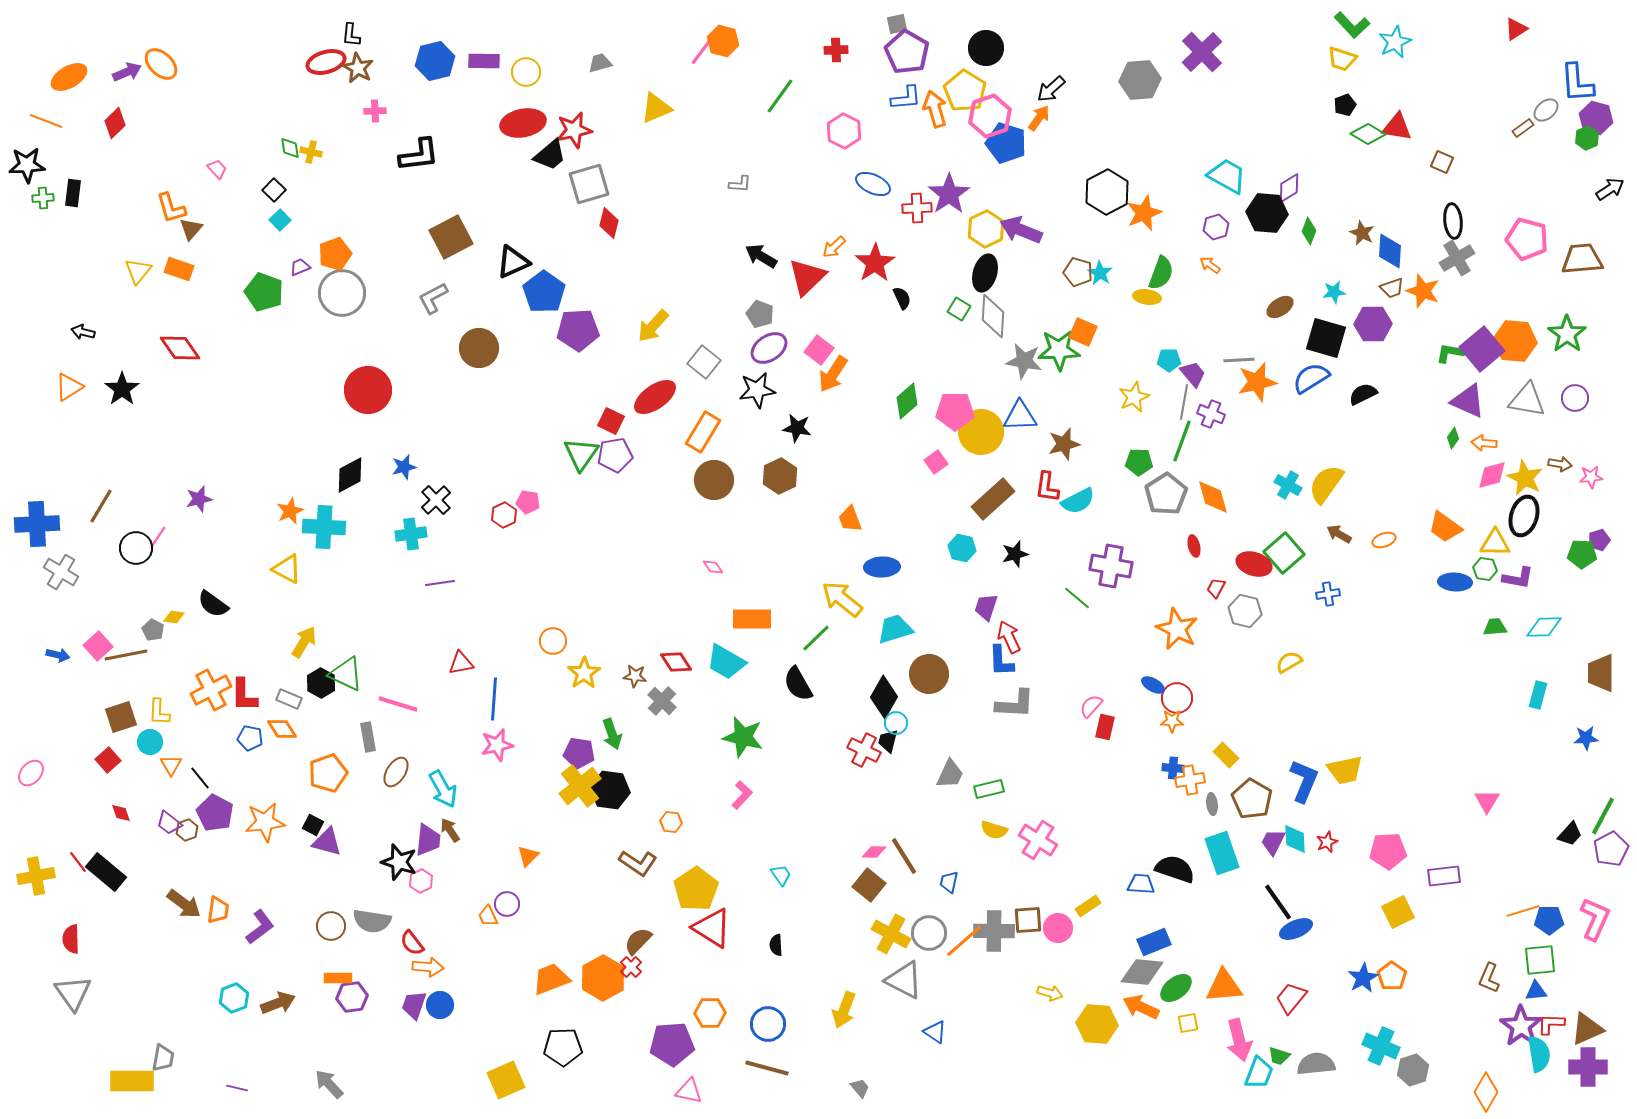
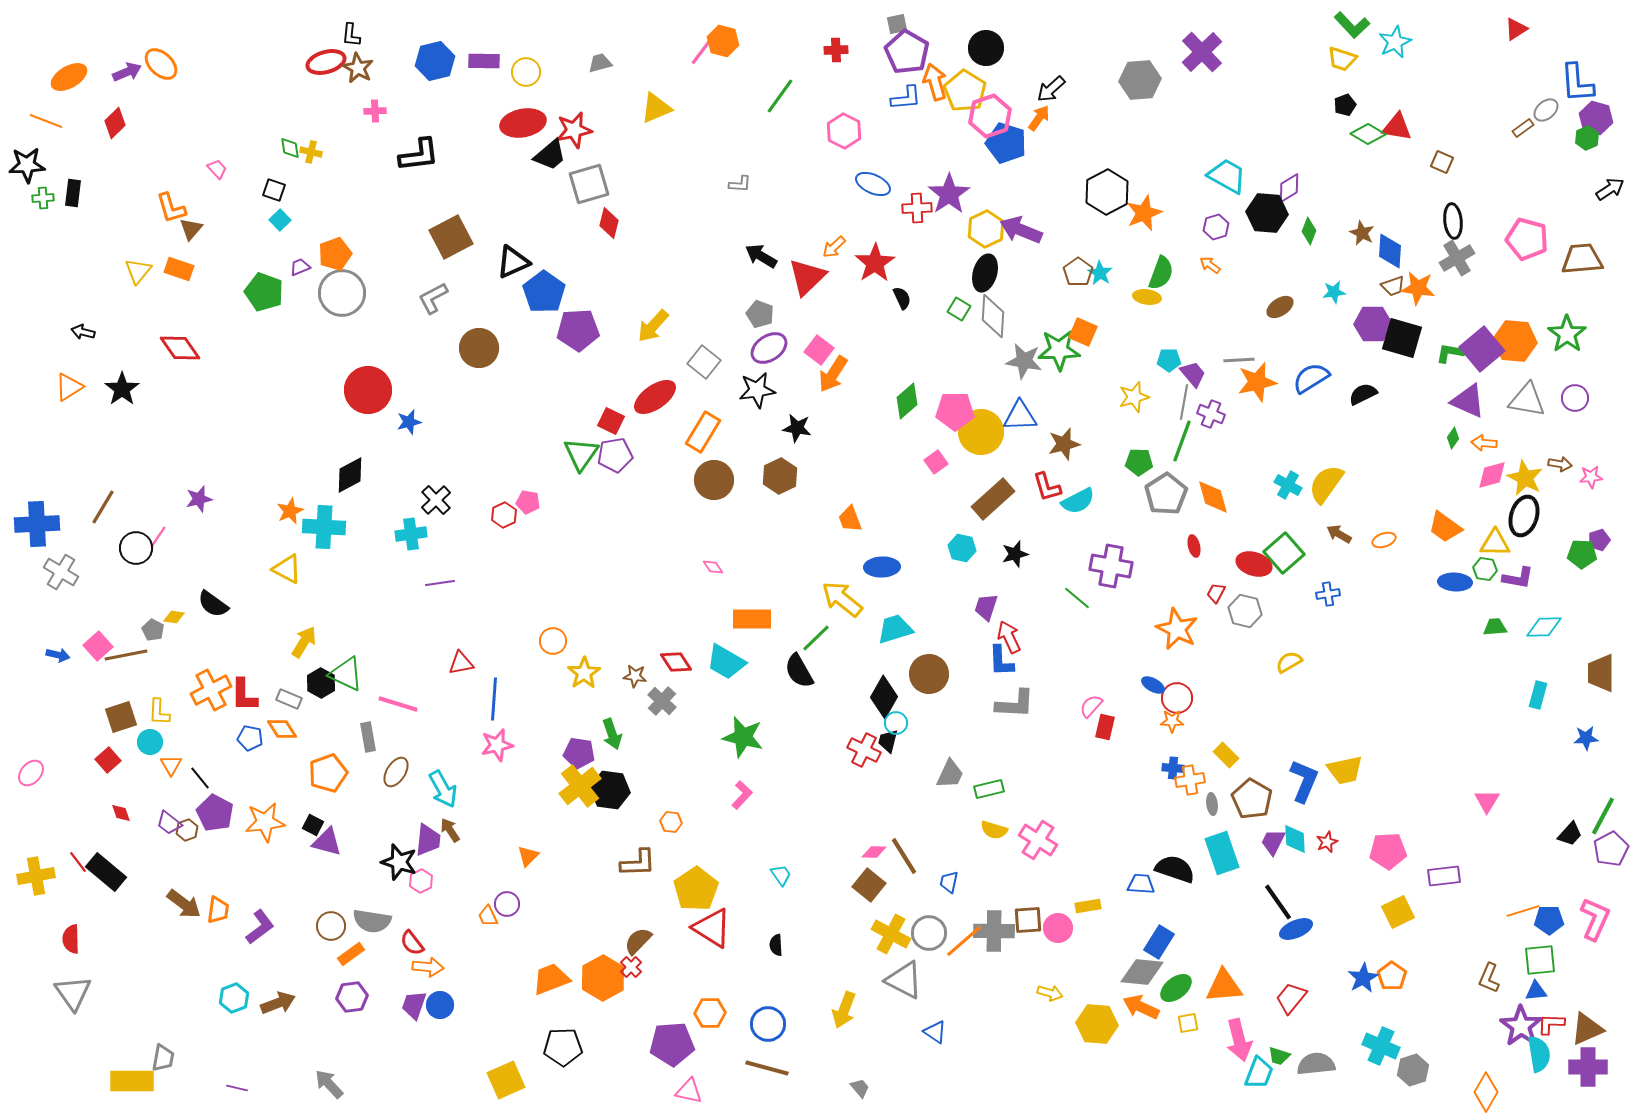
orange arrow at (935, 109): moved 27 px up
black square at (274, 190): rotated 25 degrees counterclockwise
brown pentagon at (1078, 272): rotated 20 degrees clockwise
brown trapezoid at (1392, 288): moved 1 px right, 2 px up
orange star at (1423, 291): moved 5 px left, 3 px up; rotated 12 degrees counterclockwise
black square at (1326, 338): moved 76 px right
yellow star at (1134, 397): rotated 8 degrees clockwise
blue star at (404, 467): moved 5 px right, 45 px up
red L-shape at (1047, 487): rotated 24 degrees counterclockwise
brown line at (101, 506): moved 2 px right, 1 px down
red trapezoid at (1216, 588): moved 5 px down
black semicircle at (798, 684): moved 1 px right, 13 px up
brown L-shape at (638, 863): rotated 36 degrees counterclockwise
yellow rectangle at (1088, 906): rotated 25 degrees clockwise
blue rectangle at (1154, 942): moved 5 px right; rotated 36 degrees counterclockwise
orange rectangle at (338, 978): moved 13 px right, 24 px up; rotated 36 degrees counterclockwise
